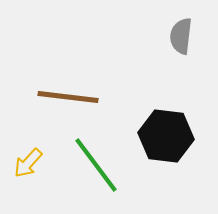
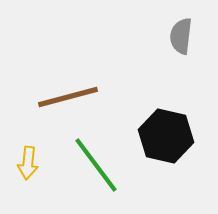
brown line: rotated 22 degrees counterclockwise
black hexagon: rotated 6 degrees clockwise
yellow arrow: rotated 36 degrees counterclockwise
